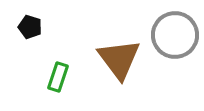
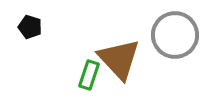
brown triangle: rotated 6 degrees counterclockwise
green rectangle: moved 31 px right, 2 px up
